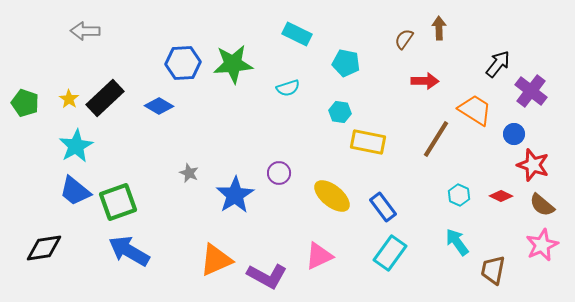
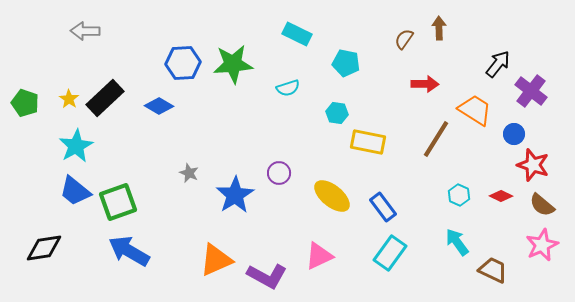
red arrow at (425, 81): moved 3 px down
cyan hexagon at (340, 112): moved 3 px left, 1 px down
brown trapezoid at (493, 270): rotated 104 degrees clockwise
